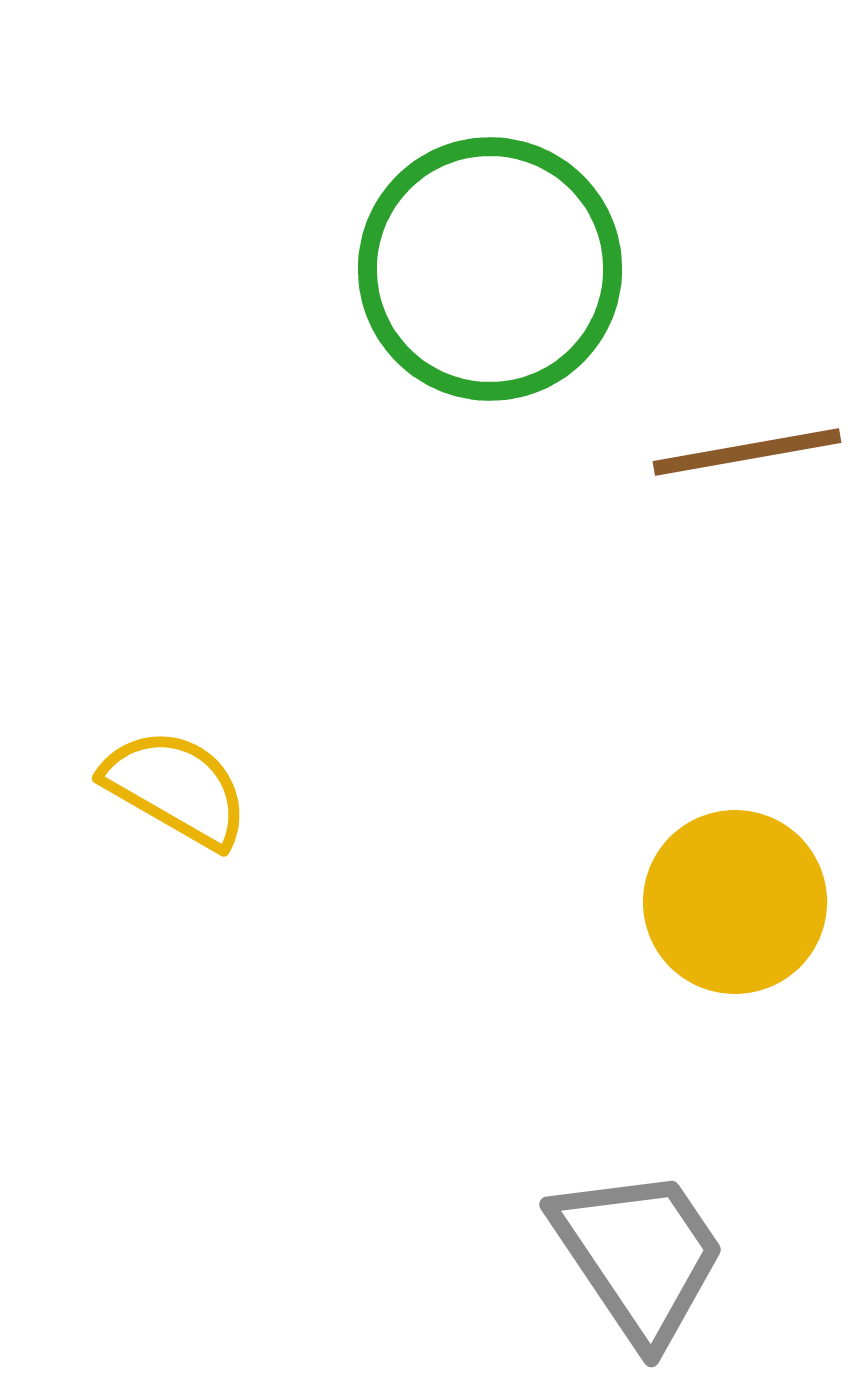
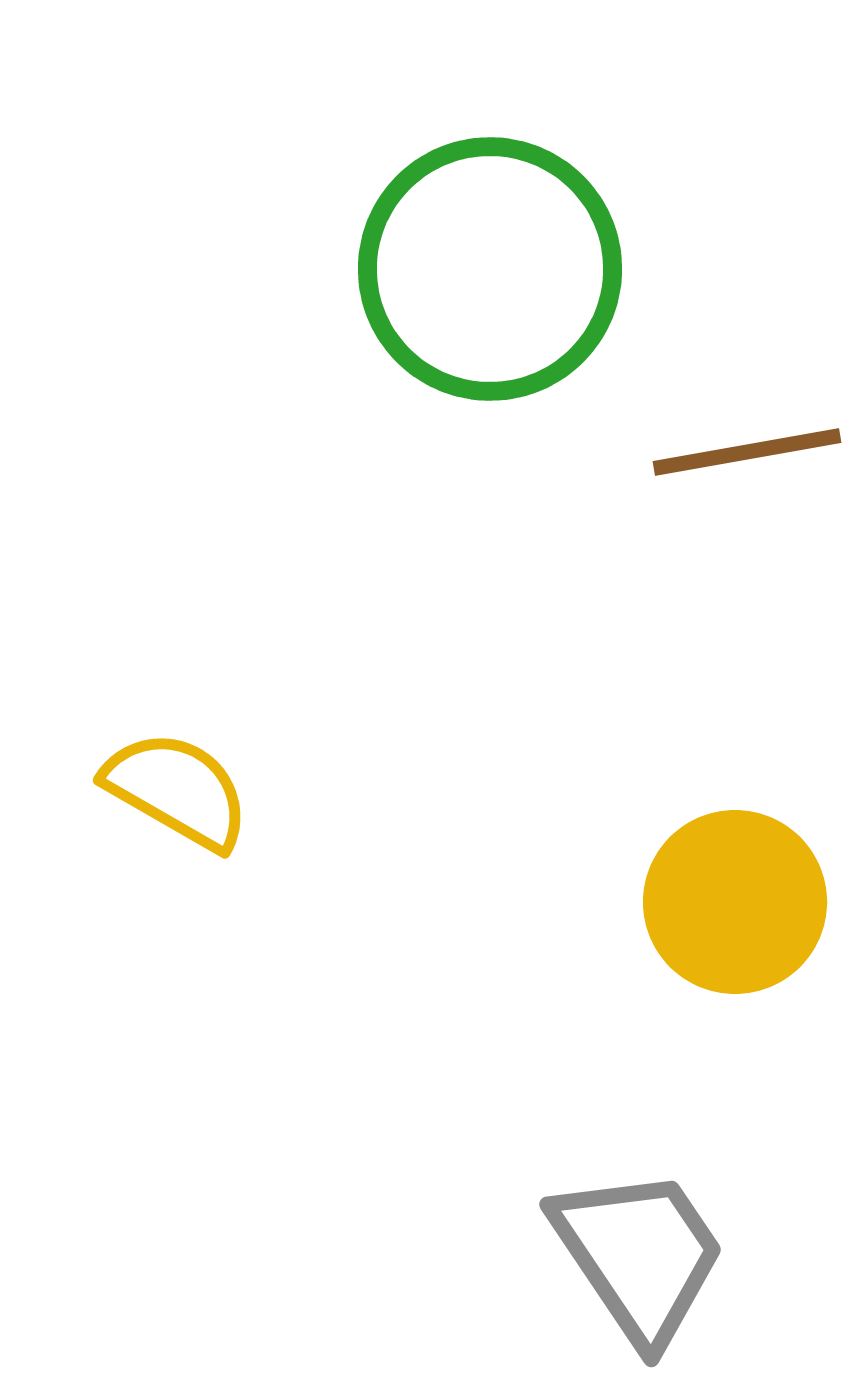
yellow semicircle: moved 1 px right, 2 px down
